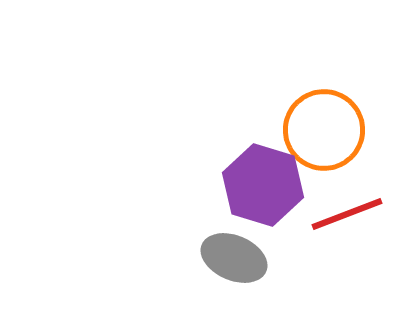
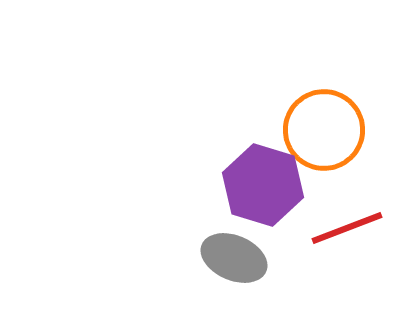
red line: moved 14 px down
